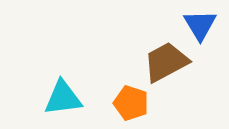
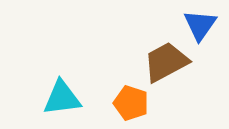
blue triangle: rotated 6 degrees clockwise
cyan triangle: moved 1 px left
